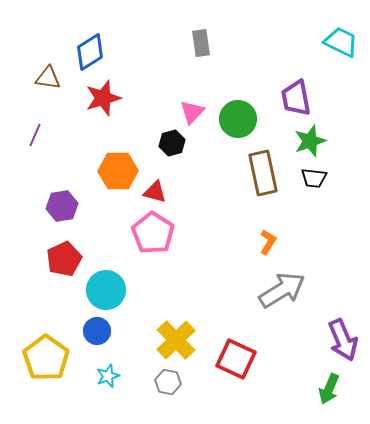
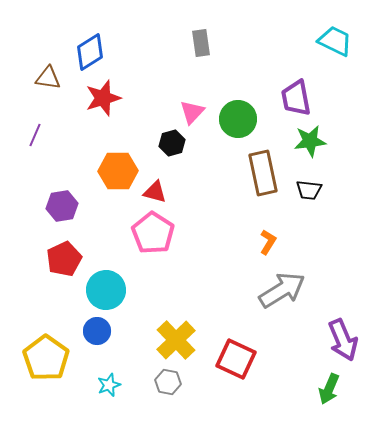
cyan trapezoid: moved 6 px left, 1 px up
green star: rotated 12 degrees clockwise
black trapezoid: moved 5 px left, 12 px down
cyan star: moved 1 px right, 9 px down
